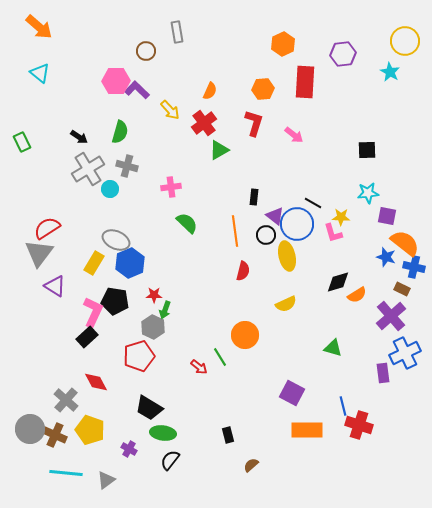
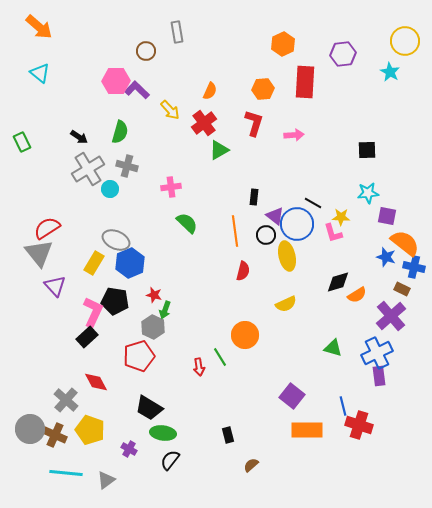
pink arrow at (294, 135): rotated 42 degrees counterclockwise
gray triangle at (39, 253): rotated 16 degrees counterclockwise
purple triangle at (55, 286): rotated 15 degrees clockwise
red star at (154, 295): rotated 14 degrees clockwise
blue cross at (405, 353): moved 28 px left
red arrow at (199, 367): rotated 42 degrees clockwise
purple rectangle at (383, 373): moved 4 px left, 3 px down
purple square at (292, 393): moved 3 px down; rotated 10 degrees clockwise
